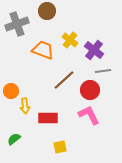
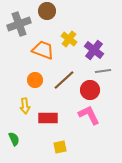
gray cross: moved 2 px right
yellow cross: moved 1 px left, 1 px up
orange circle: moved 24 px right, 11 px up
green semicircle: rotated 104 degrees clockwise
